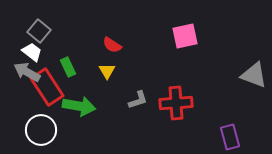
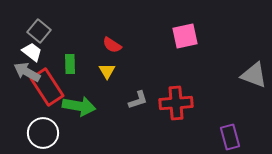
green rectangle: moved 2 px right, 3 px up; rotated 24 degrees clockwise
white circle: moved 2 px right, 3 px down
